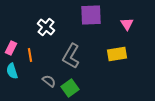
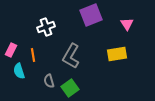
purple square: rotated 20 degrees counterclockwise
white cross: rotated 30 degrees clockwise
pink rectangle: moved 2 px down
orange line: moved 3 px right
cyan semicircle: moved 7 px right
gray semicircle: rotated 144 degrees counterclockwise
